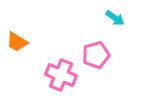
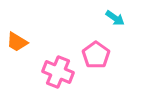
pink pentagon: rotated 20 degrees counterclockwise
pink cross: moved 3 px left, 3 px up
